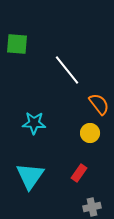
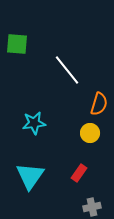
orange semicircle: rotated 55 degrees clockwise
cyan star: rotated 10 degrees counterclockwise
